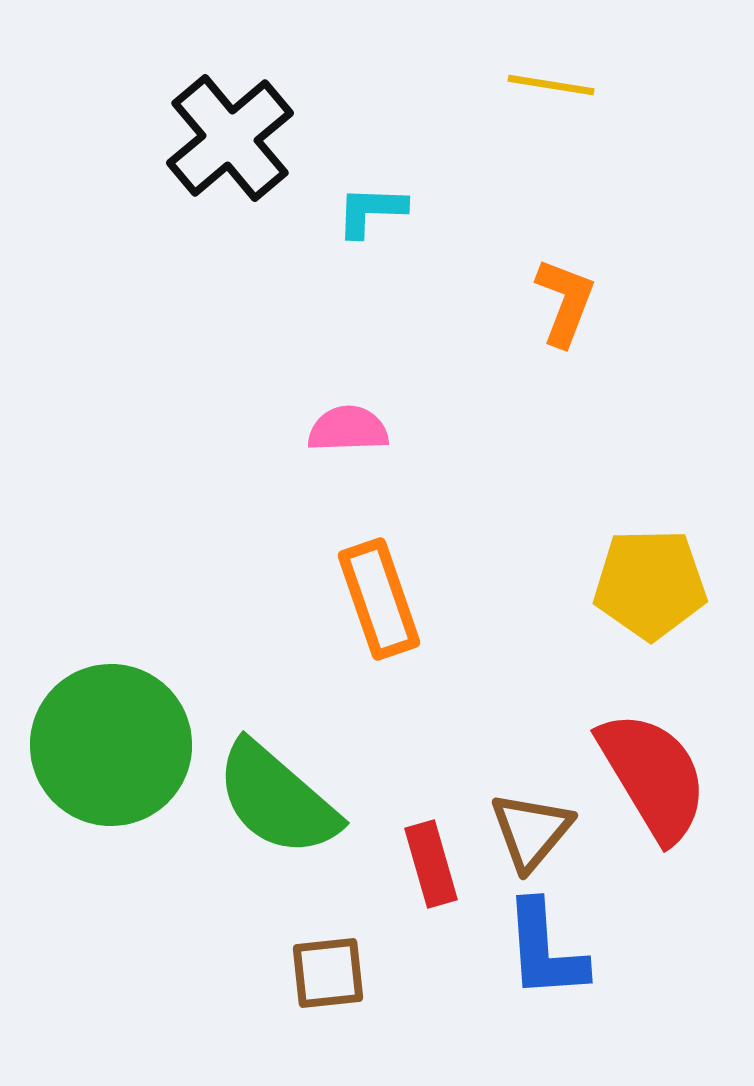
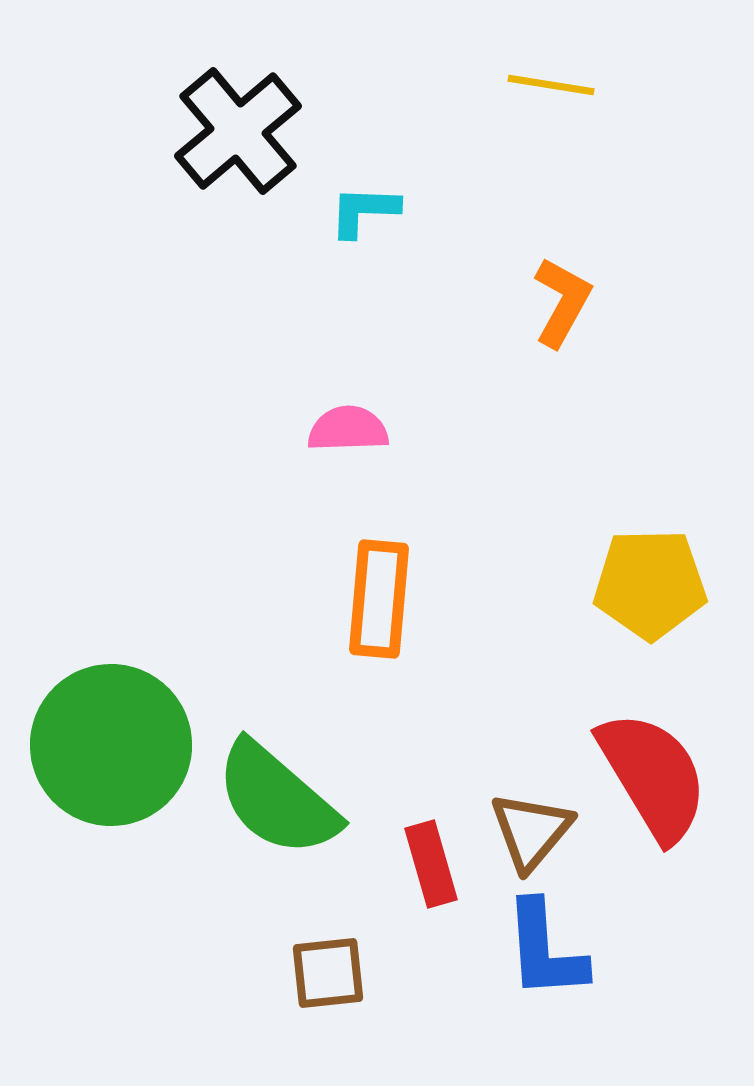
black cross: moved 8 px right, 7 px up
cyan L-shape: moved 7 px left
orange L-shape: moved 3 px left; rotated 8 degrees clockwise
orange rectangle: rotated 24 degrees clockwise
